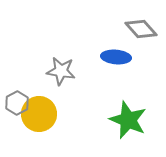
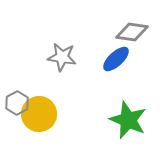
gray diamond: moved 9 px left, 3 px down; rotated 40 degrees counterclockwise
blue ellipse: moved 2 px down; rotated 48 degrees counterclockwise
gray star: moved 1 px right, 14 px up
